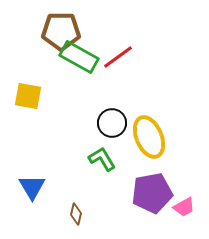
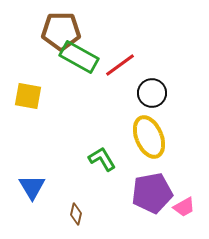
red line: moved 2 px right, 8 px down
black circle: moved 40 px right, 30 px up
